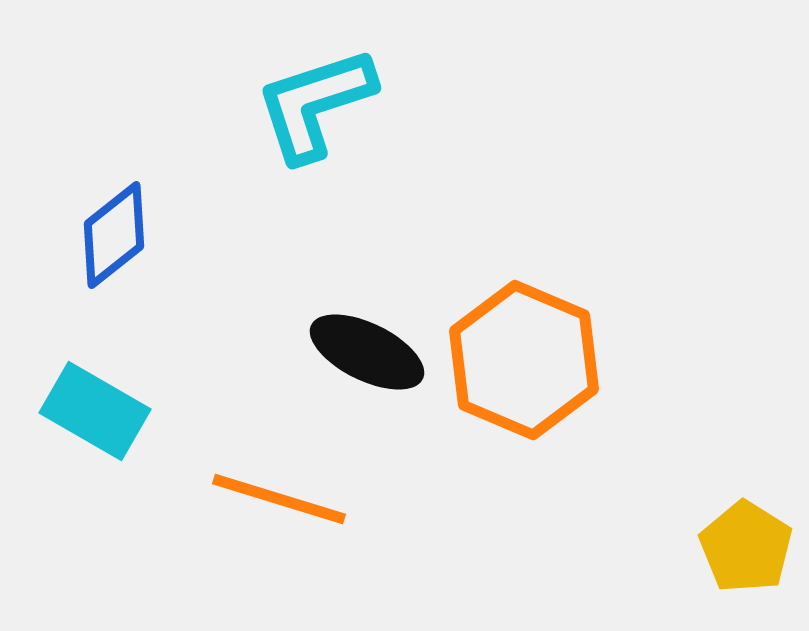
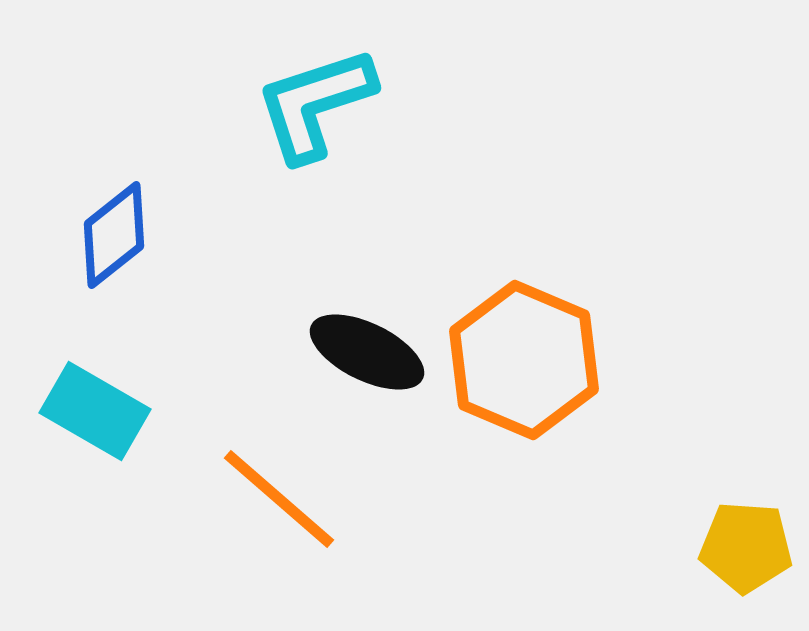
orange line: rotated 24 degrees clockwise
yellow pentagon: rotated 28 degrees counterclockwise
